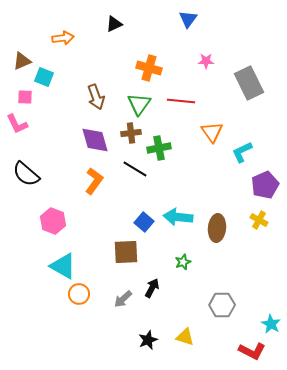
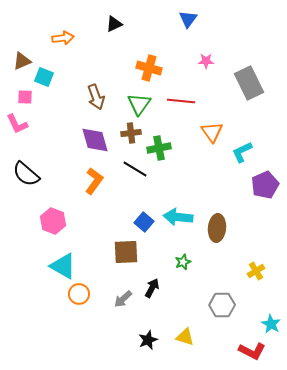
yellow cross: moved 3 px left, 51 px down; rotated 30 degrees clockwise
